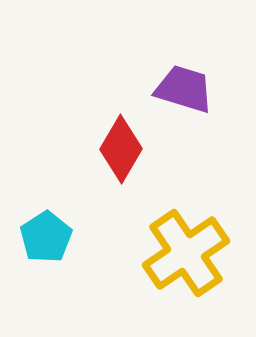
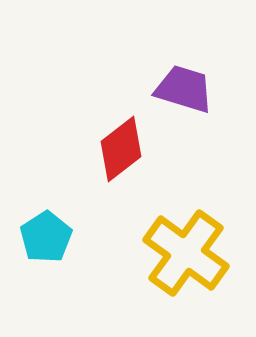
red diamond: rotated 22 degrees clockwise
yellow cross: rotated 20 degrees counterclockwise
